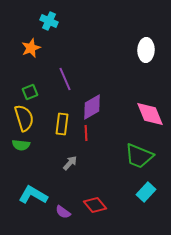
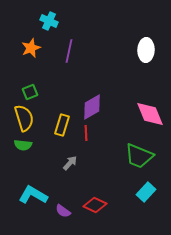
purple line: moved 4 px right, 28 px up; rotated 35 degrees clockwise
yellow rectangle: moved 1 px down; rotated 10 degrees clockwise
green semicircle: moved 2 px right
red diamond: rotated 25 degrees counterclockwise
purple semicircle: moved 1 px up
